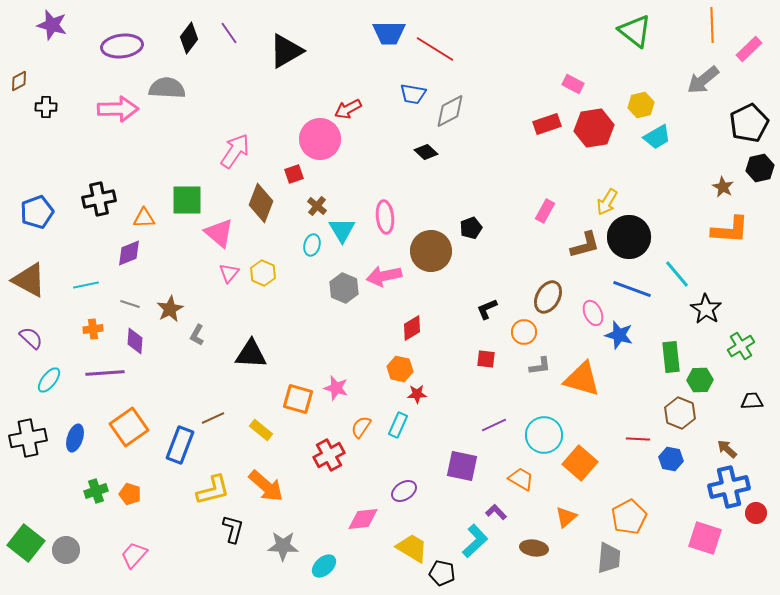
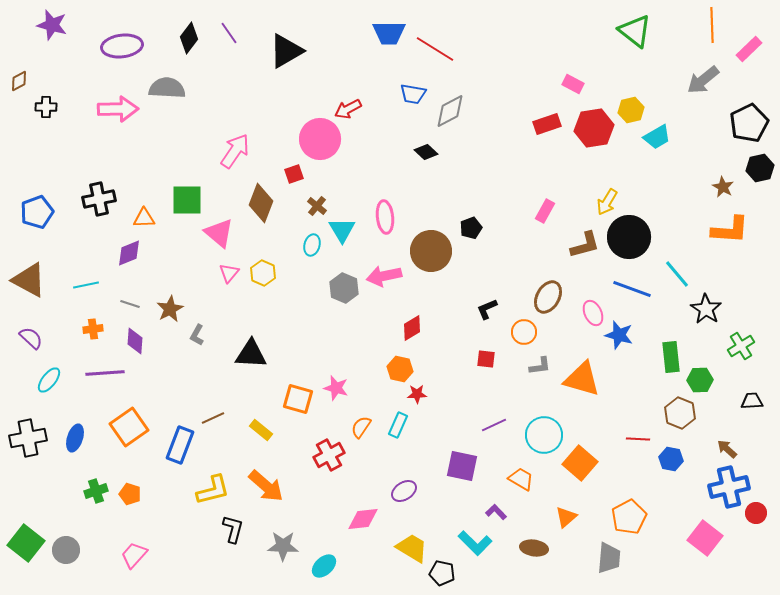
yellow hexagon at (641, 105): moved 10 px left, 5 px down
pink square at (705, 538): rotated 20 degrees clockwise
cyan L-shape at (475, 541): moved 2 px down; rotated 88 degrees clockwise
